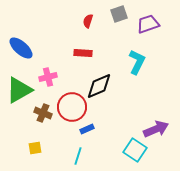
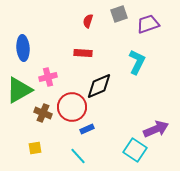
blue ellipse: moved 2 px right; rotated 45 degrees clockwise
cyan line: rotated 60 degrees counterclockwise
